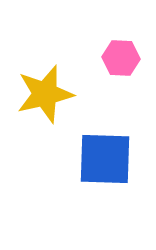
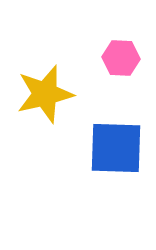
blue square: moved 11 px right, 11 px up
